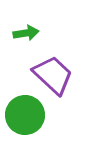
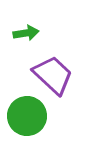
green circle: moved 2 px right, 1 px down
